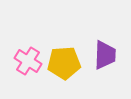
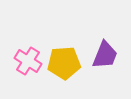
purple trapezoid: rotated 20 degrees clockwise
